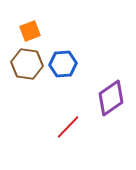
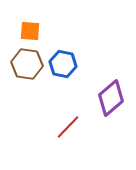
orange square: rotated 25 degrees clockwise
blue hexagon: rotated 16 degrees clockwise
purple diamond: rotated 6 degrees counterclockwise
